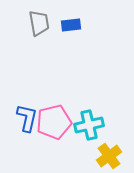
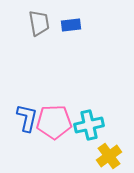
pink pentagon: rotated 12 degrees clockwise
